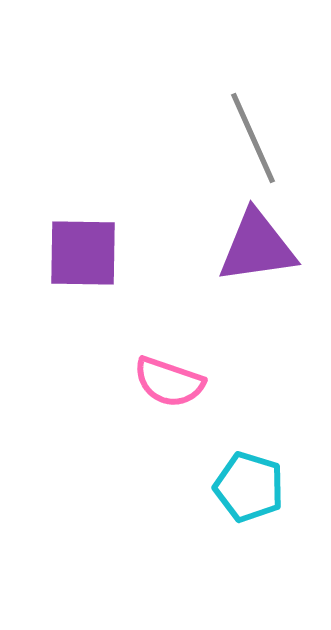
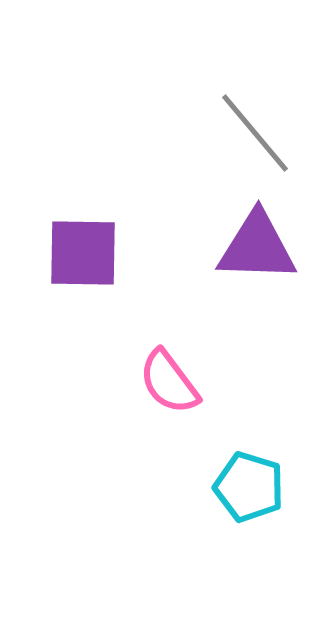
gray line: moved 2 px right, 5 px up; rotated 16 degrees counterclockwise
purple triangle: rotated 10 degrees clockwise
pink semicircle: rotated 34 degrees clockwise
